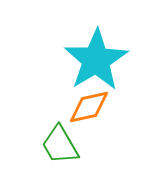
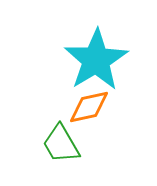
green trapezoid: moved 1 px right, 1 px up
